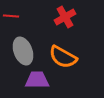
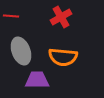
red cross: moved 4 px left
gray ellipse: moved 2 px left
orange semicircle: rotated 24 degrees counterclockwise
